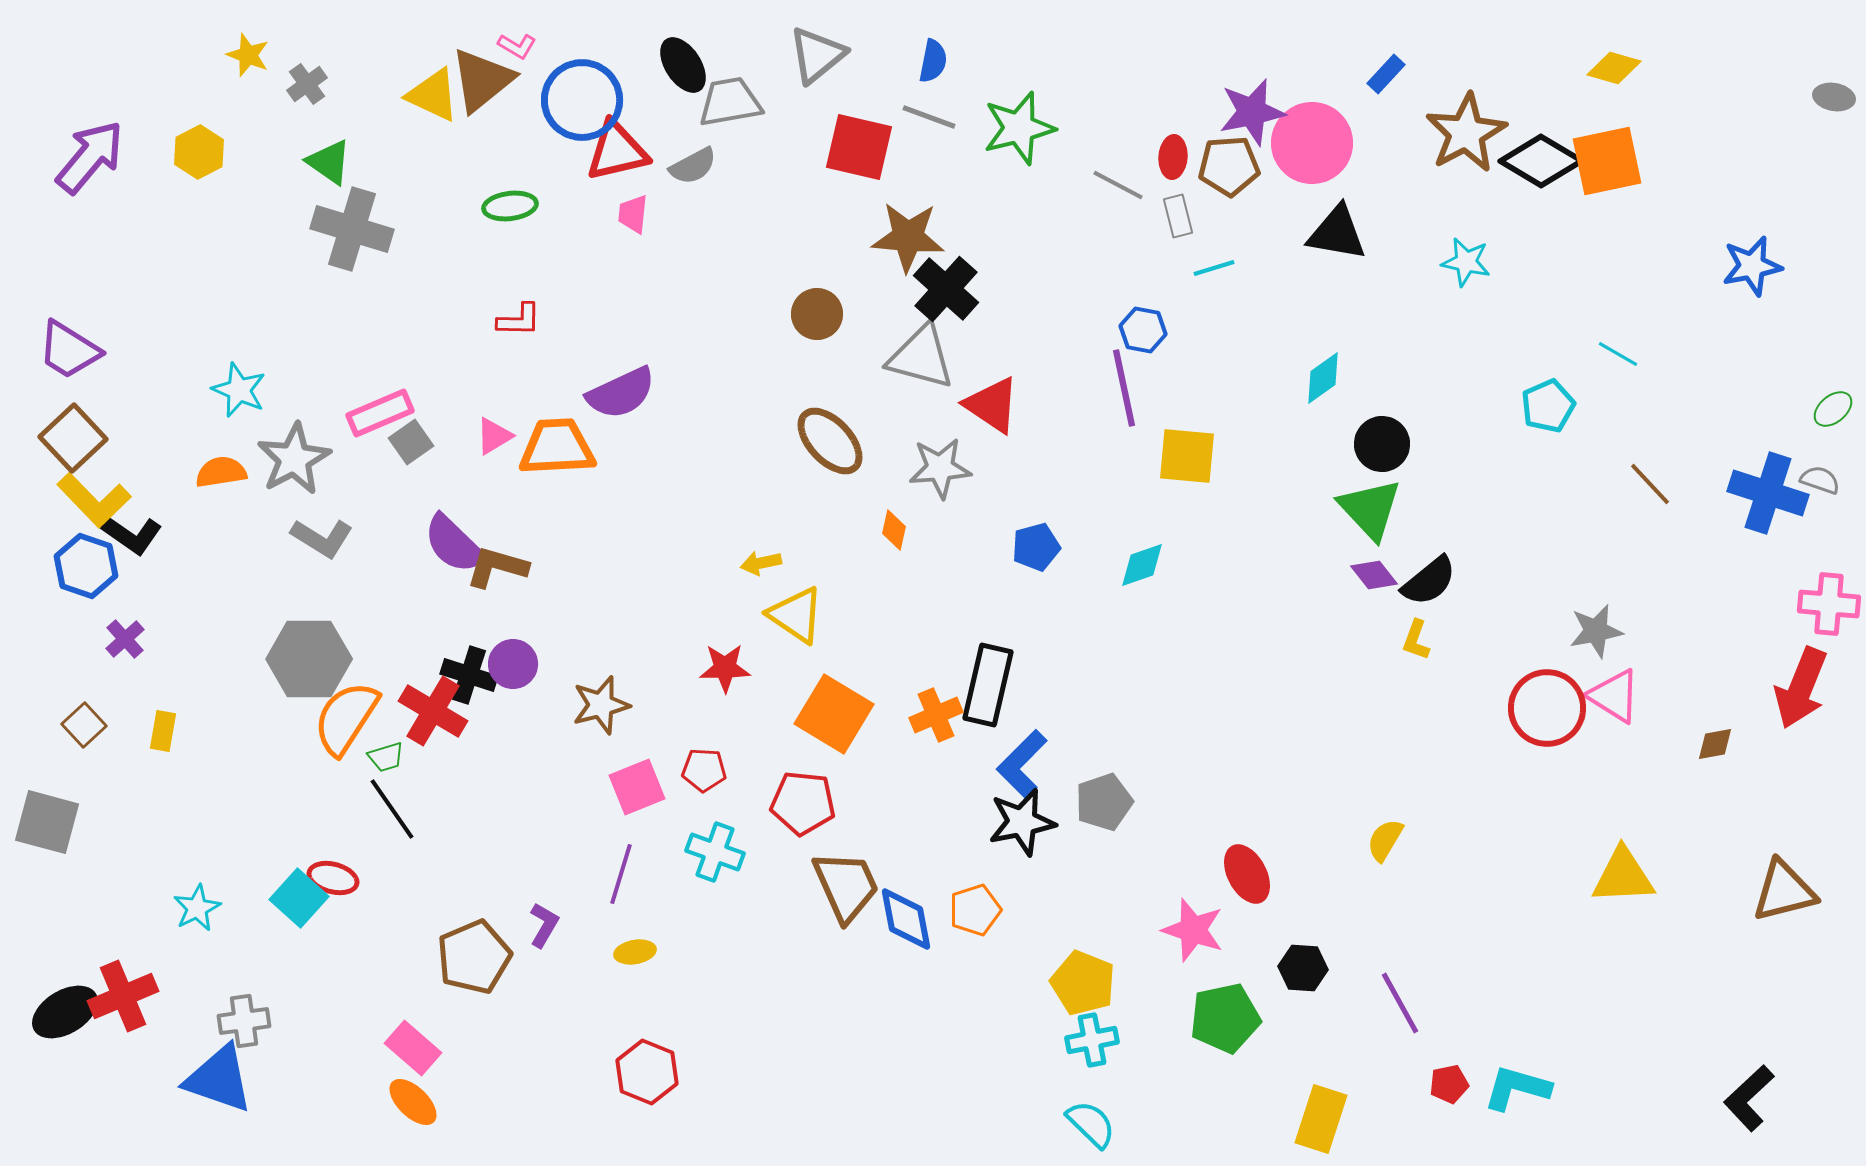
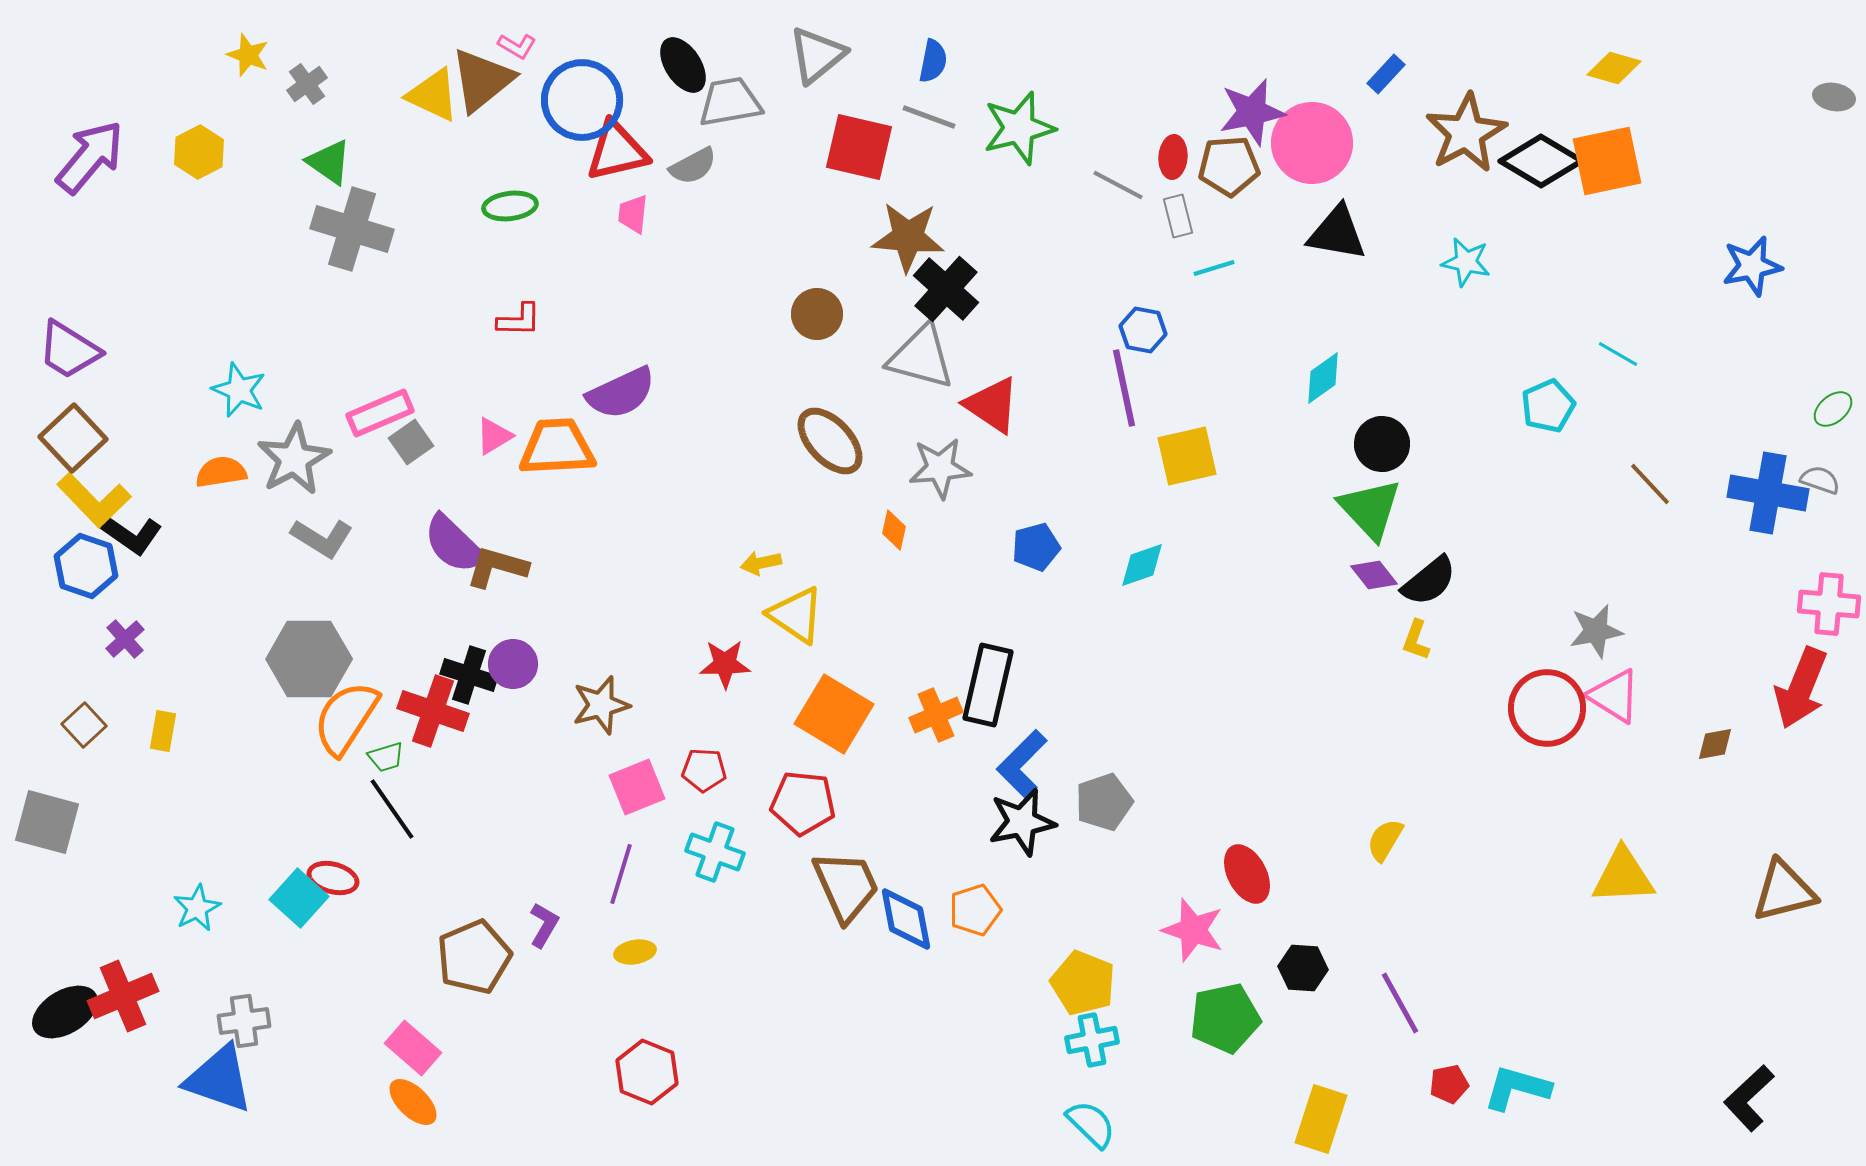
yellow square at (1187, 456): rotated 18 degrees counterclockwise
blue cross at (1768, 493): rotated 8 degrees counterclockwise
red star at (725, 668): moved 4 px up
red cross at (433, 711): rotated 12 degrees counterclockwise
